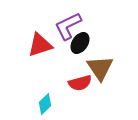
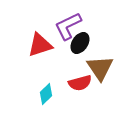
cyan diamond: moved 1 px right, 10 px up
